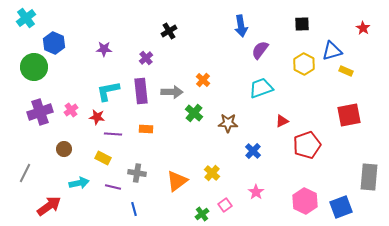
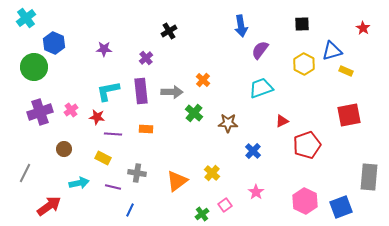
blue line at (134, 209): moved 4 px left, 1 px down; rotated 40 degrees clockwise
